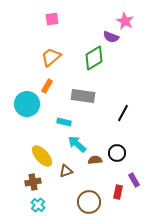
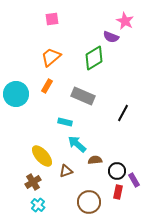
gray rectangle: rotated 15 degrees clockwise
cyan circle: moved 11 px left, 10 px up
cyan rectangle: moved 1 px right
black circle: moved 18 px down
brown cross: rotated 21 degrees counterclockwise
